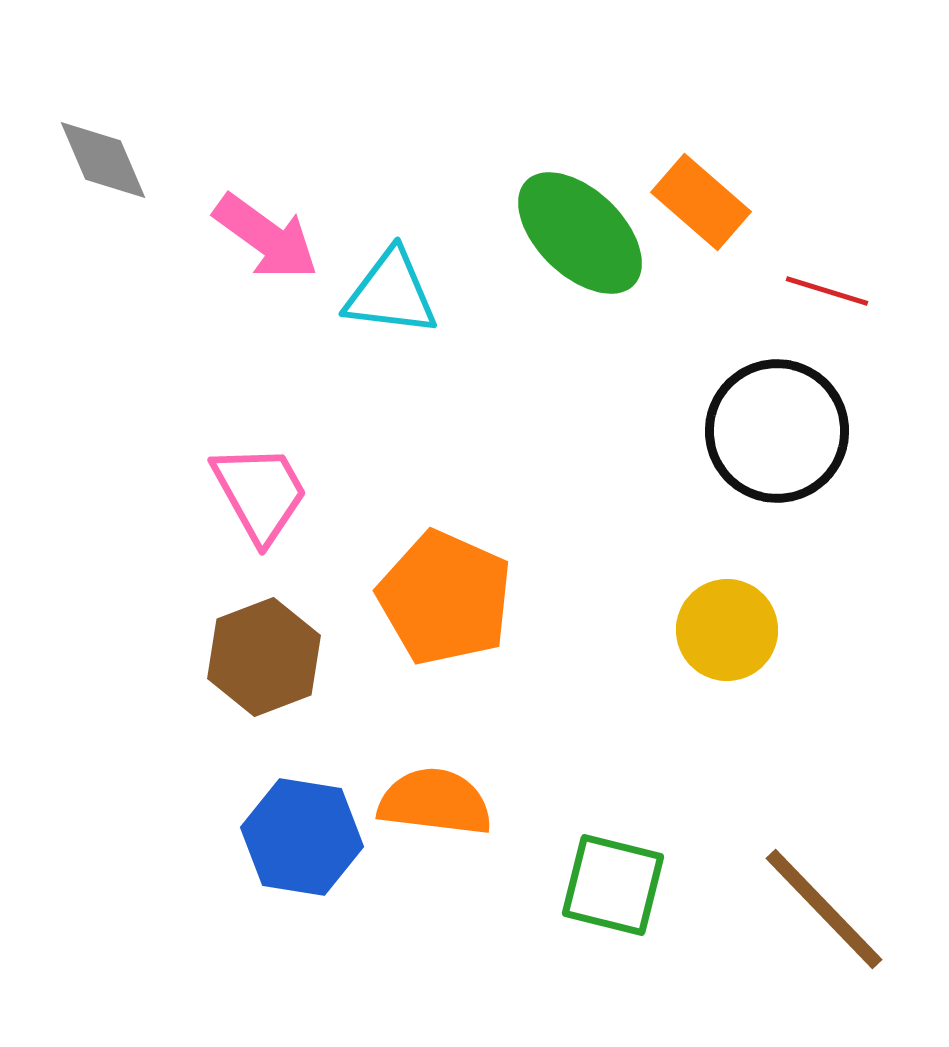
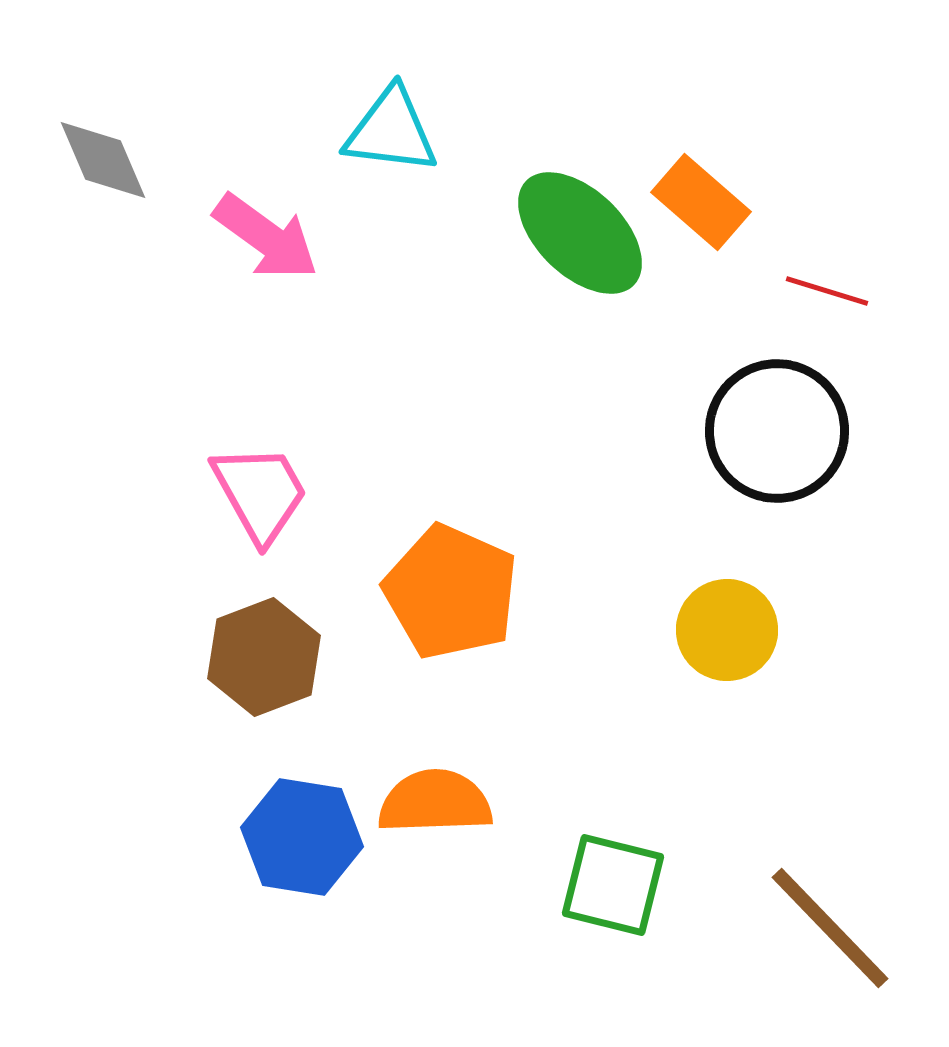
cyan triangle: moved 162 px up
orange pentagon: moved 6 px right, 6 px up
orange semicircle: rotated 9 degrees counterclockwise
brown line: moved 6 px right, 19 px down
